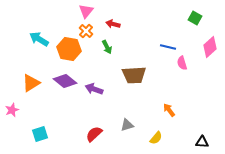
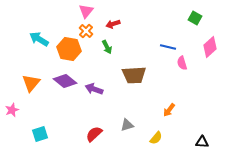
red arrow: rotated 32 degrees counterclockwise
orange triangle: rotated 18 degrees counterclockwise
orange arrow: rotated 104 degrees counterclockwise
